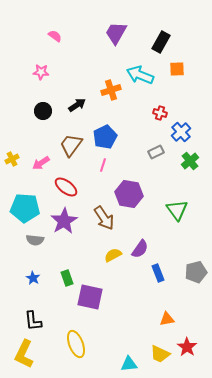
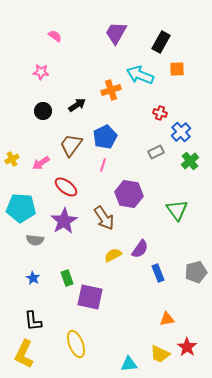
cyan pentagon: moved 4 px left
